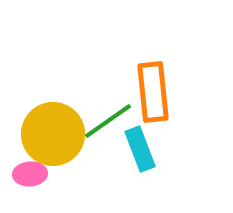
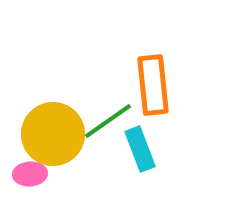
orange rectangle: moved 7 px up
